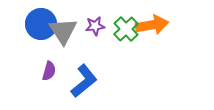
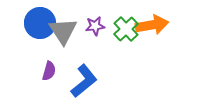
blue circle: moved 1 px left, 1 px up
